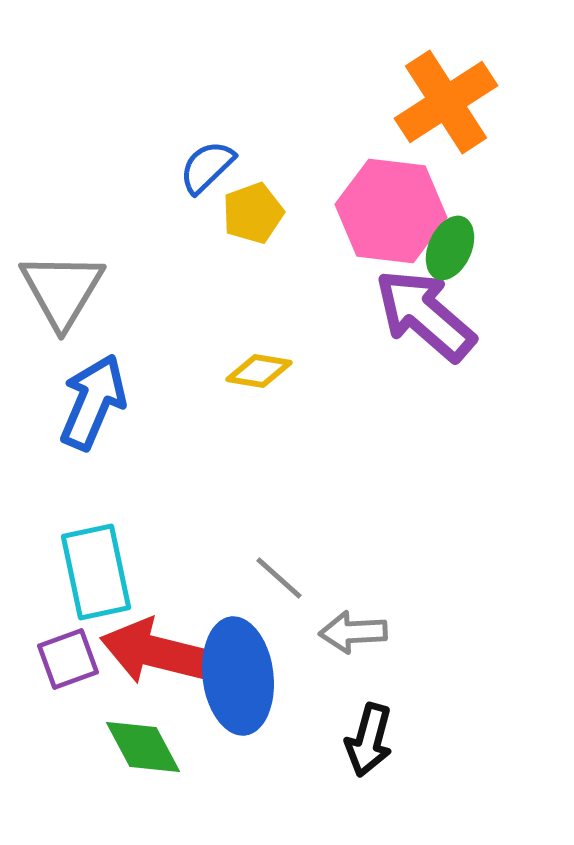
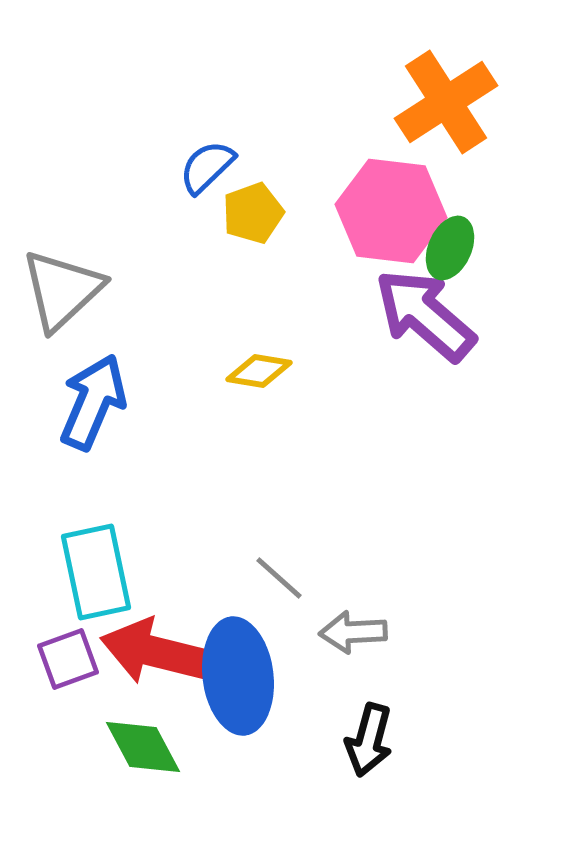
gray triangle: rotated 16 degrees clockwise
